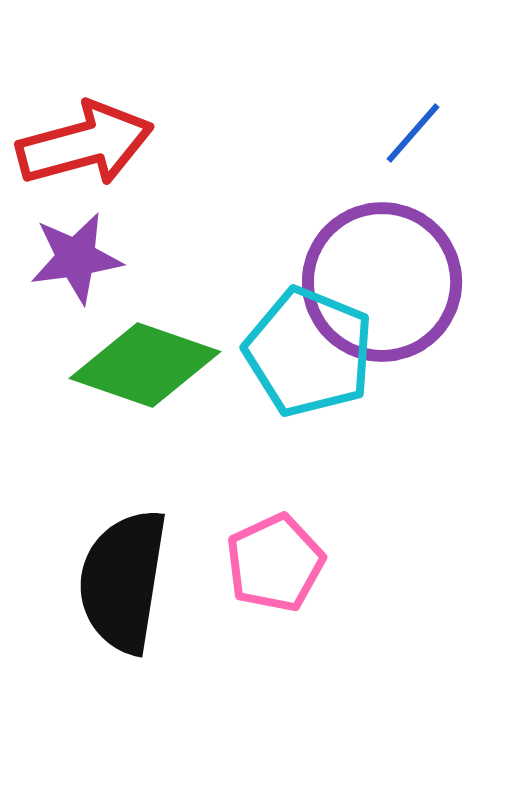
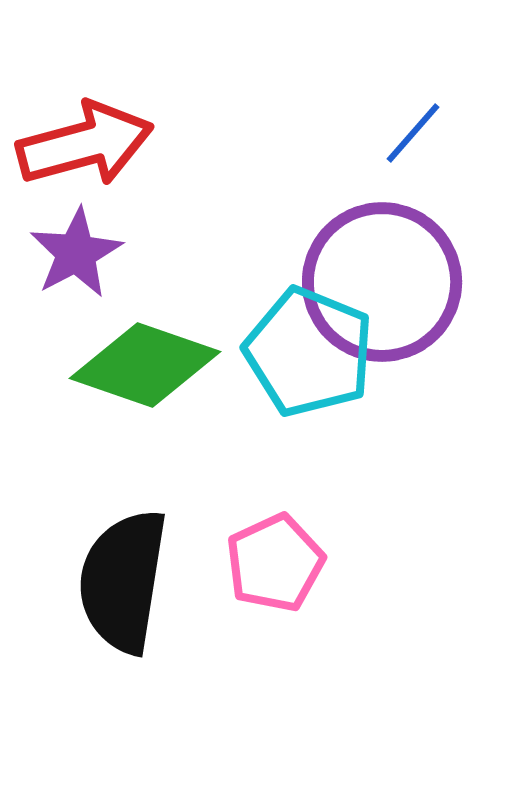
purple star: moved 5 px up; rotated 20 degrees counterclockwise
